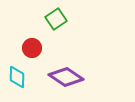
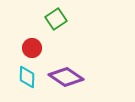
cyan diamond: moved 10 px right
